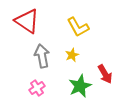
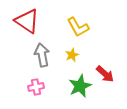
gray arrow: moved 1 px up
red arrow: rotated 18 degrees counterclockwise
pink cross: moved 1 px left, 1 px up; rotated 21 degrees clockwise
